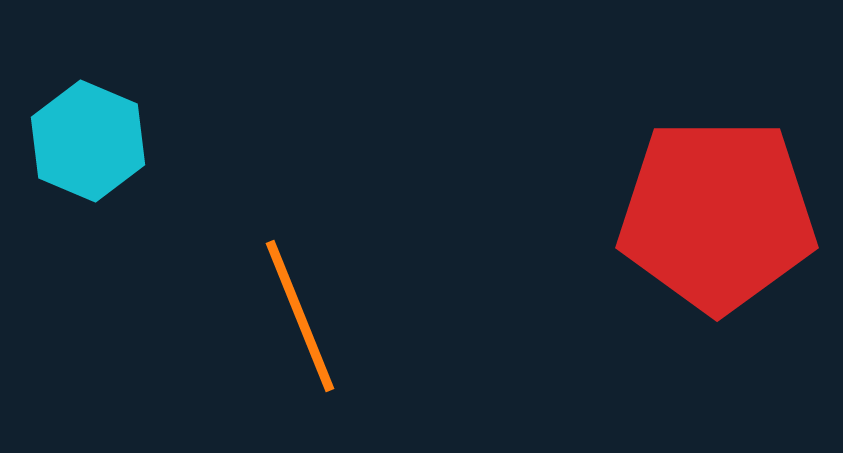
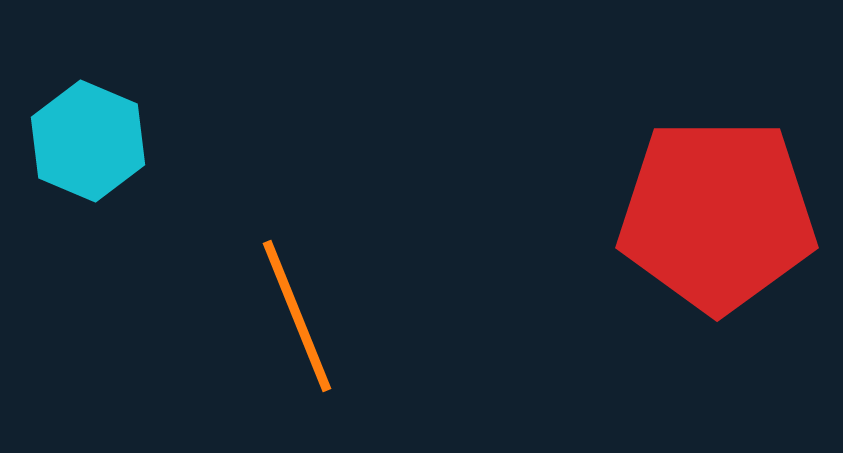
orange line: moved 3 px left
